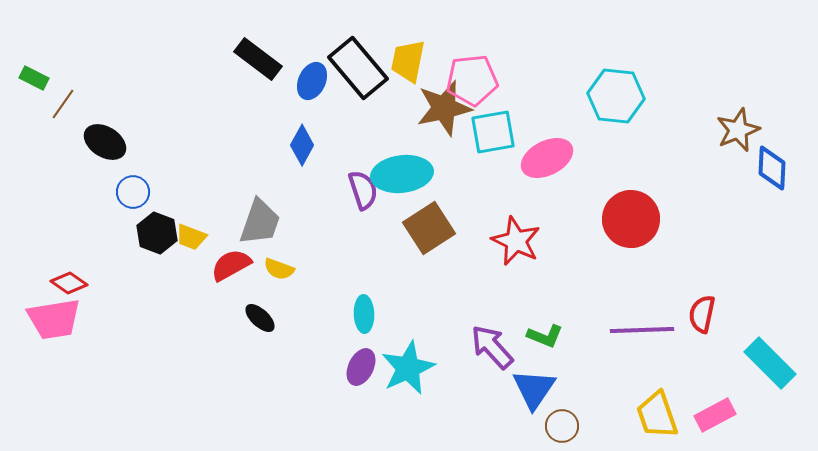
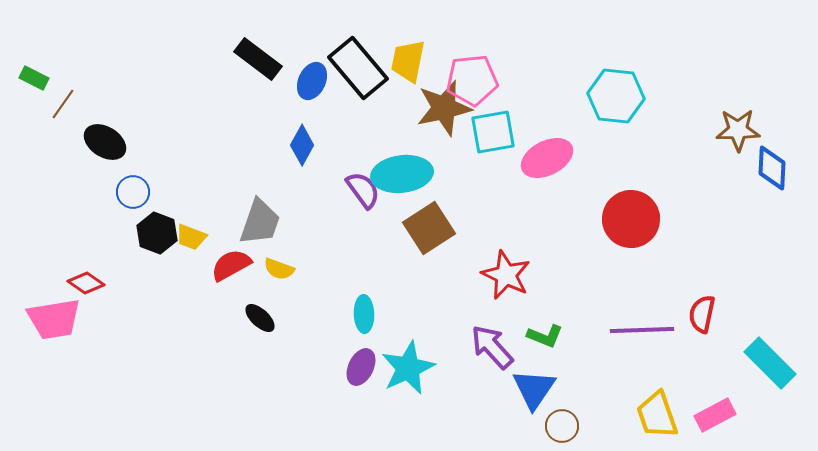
brown star at (738, 130): rotated 21 degrees clockwise
purple semicircle at (363, 190): rotated 18 degrees counterclockwise
red star at (516, 241): moved 10 px left, 34 px down
red diamond at (69, 283): moved 17 px right
